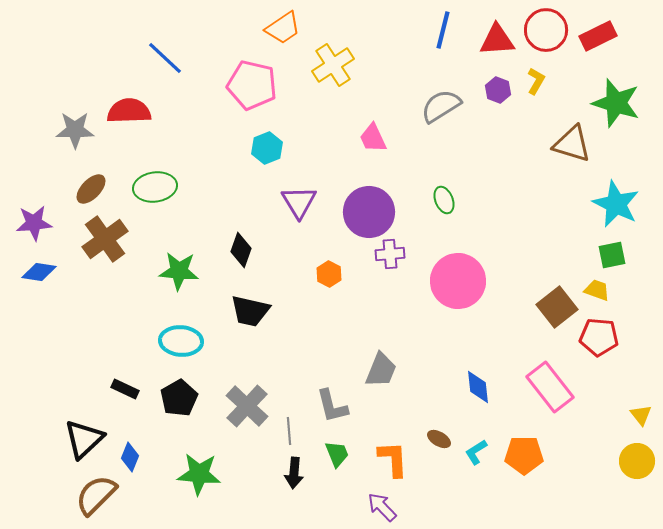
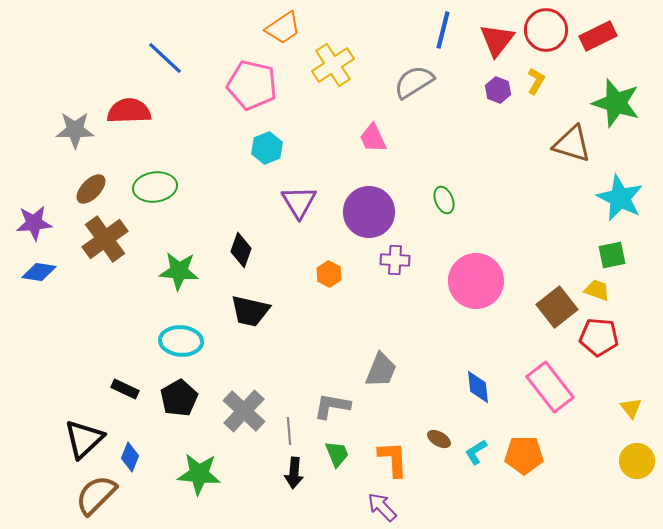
red triangle at (497, 40): rotated 48 degrees counterclockwise
gray semicircle at (441, 106): moved 27 px left, 24 px up
cyan star at (616, 204): moved 4 px right, 6 px up
purple cross at (390, 254): moved 5 px right, 6 px down; rotated 8 degrees clockwise
pink circle at (458, 281): moved 18 px right
gray cross at (247, 406): moved 3 px left, 5 px down
gray L-shape at (332, 406): rotated 114 degrees clockwise
yellow triangle at (641, 415): moved 10 px left, 7 px up
